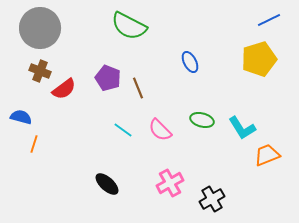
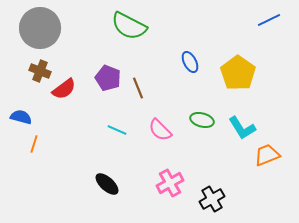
yellow pentagon: moved 21 px left, 14 px down; rotated 20 degrees counterclockwise
cyan line: moved 6 px left; rotated 12 degrees counterclockwise
